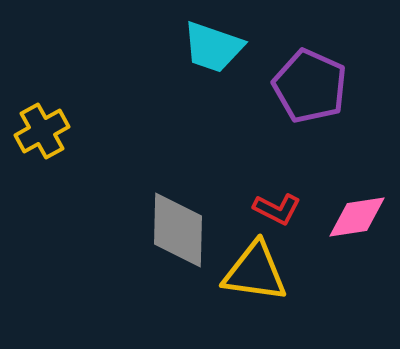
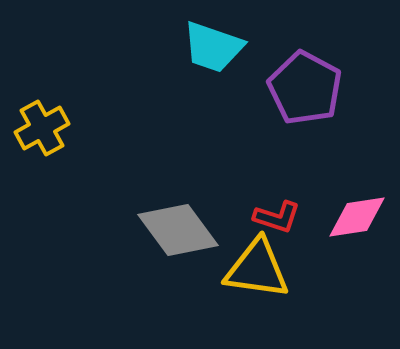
purple pentagon: moved 5 px left, 2 px down; rotated 4 degrees clockwise
yellow cross: moved 3 px up
red L-shape: moved 8 px down; rotated 9 degrees counterclockwise
gray diamond: rotated 38 degrees counterclockwise
yellow triangle: moved 2 px right, 3 px up
